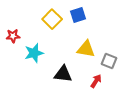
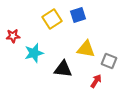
yellow square: rotated 12 degrees clockwise
black triangle: moved 5 px up
